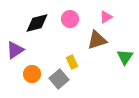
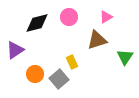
pink circle: moved 1 px left, 2 px up
orange circle: moved 3 px right
